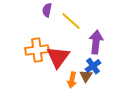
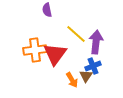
purple semicircle: rotated 24 degrees counterclockwise
yellow line: moved 5 px right, 13 px down
orange cross: moved 2 px left
red triangle: moved 3 px left, 3 px up
blue cross: rotated 14 degrees clockwise
orange arrow: rotated 42 degrees counterclockwise
